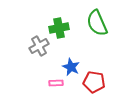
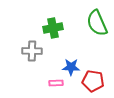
green cross: moved 6 px left
gray cross: moved 7 px left, 5 px down; rotated 30 degrees clockwise
blue star: rotated 24 degrees counterclockwise
red pentagon: moved 1 px left, 1 px up
